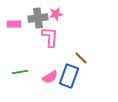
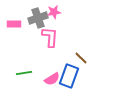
pink star: moved 2 px left, 2 px up
gray cross: rotated 12 degrees counterclockwise
green line: moved 4 px right, 1 px down
pink semicircle: moved 2 px right, 2 px down
